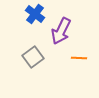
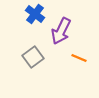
orange line: rotated 21 degrees clockwise
